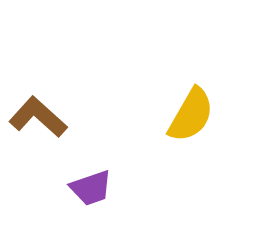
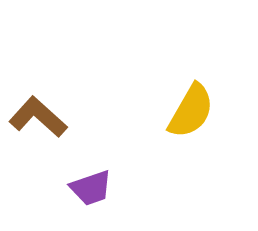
yellow semicircle: moved 4 px up
